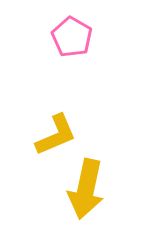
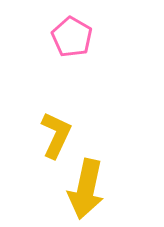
yellow L-shape: rotated 42 degrees counterclockwise
